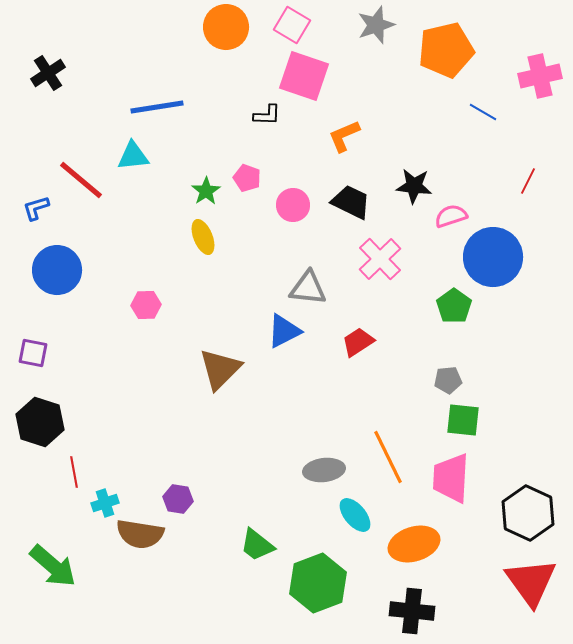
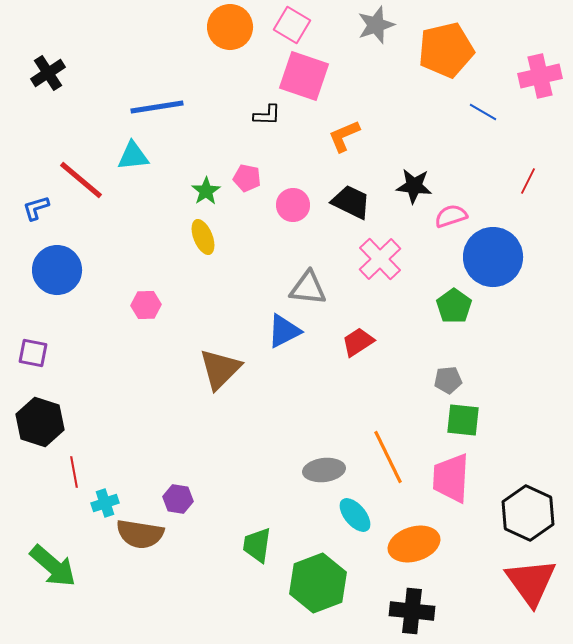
orange circle at (226, 27): moved 4 px right
pink pentagon at (247, 178): rotated 8 degrees counterclockwise
green trapezoid at (257, 545): rotated 60 degrees clockwise
